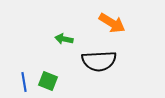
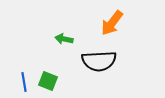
orange arrow: rotated 96 degrees clockwise
